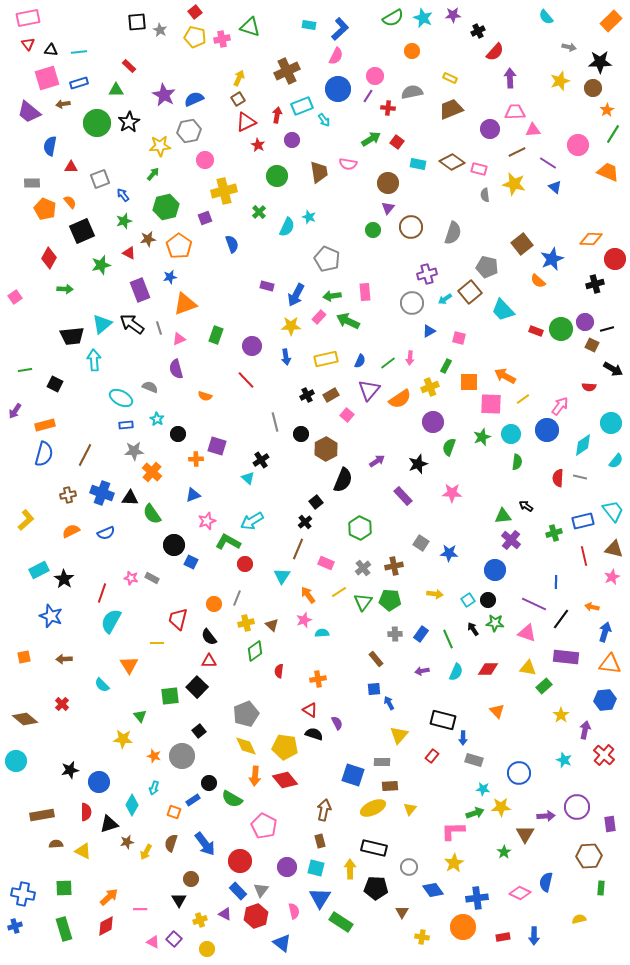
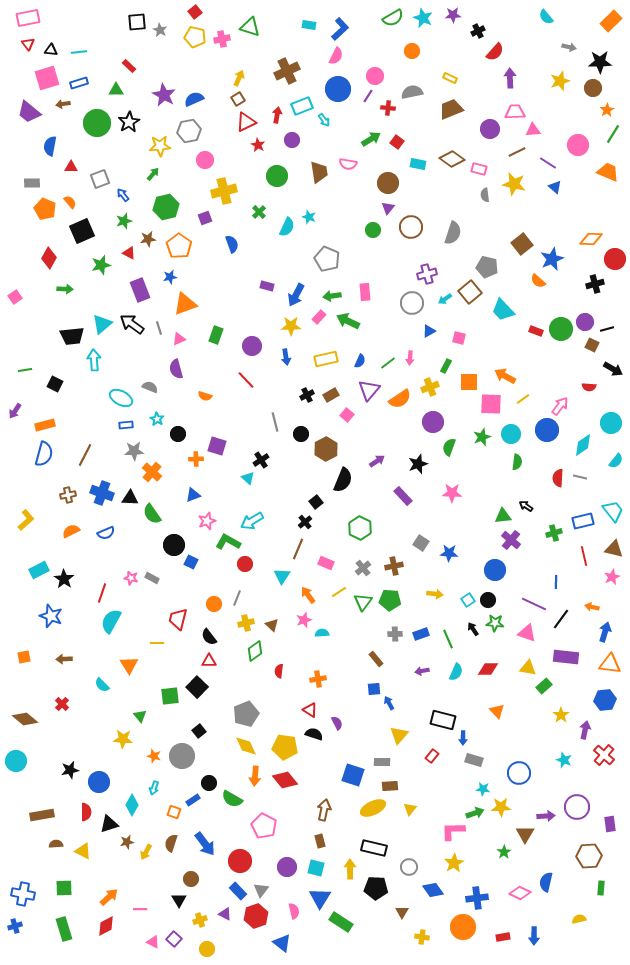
brown diamond at (452, 162): moved 3 px up
blue rectangle at (421, 634): rotated 35 degrees clockwise
